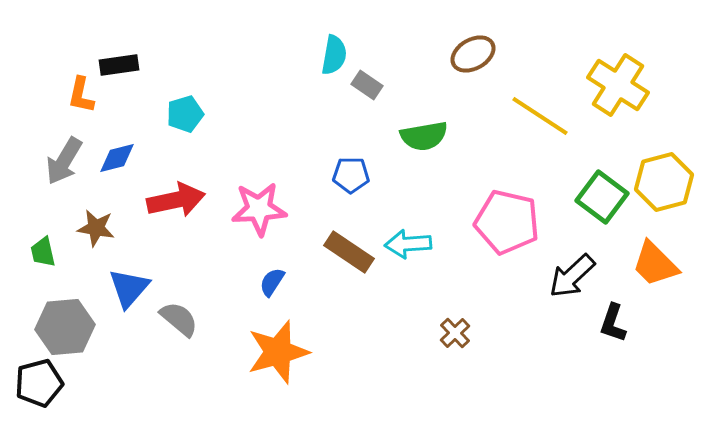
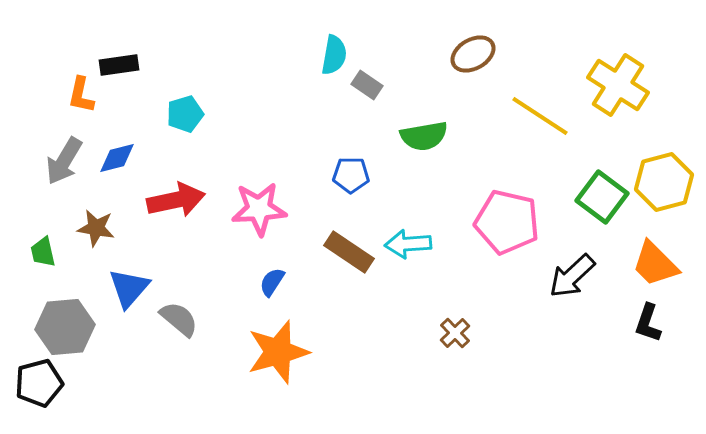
black L-shape: moved 35 px right
